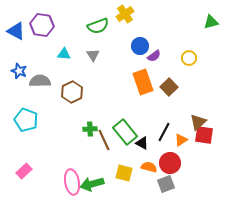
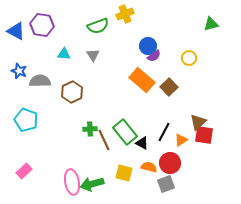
yellow cross: rotated 12 degrees clockwise
green triangle: moved 2 px down
blue circle: moved 8 px right
orange rectangle: moved 1 px left, 2 px up; rotated 30 degrees counterclockwise
